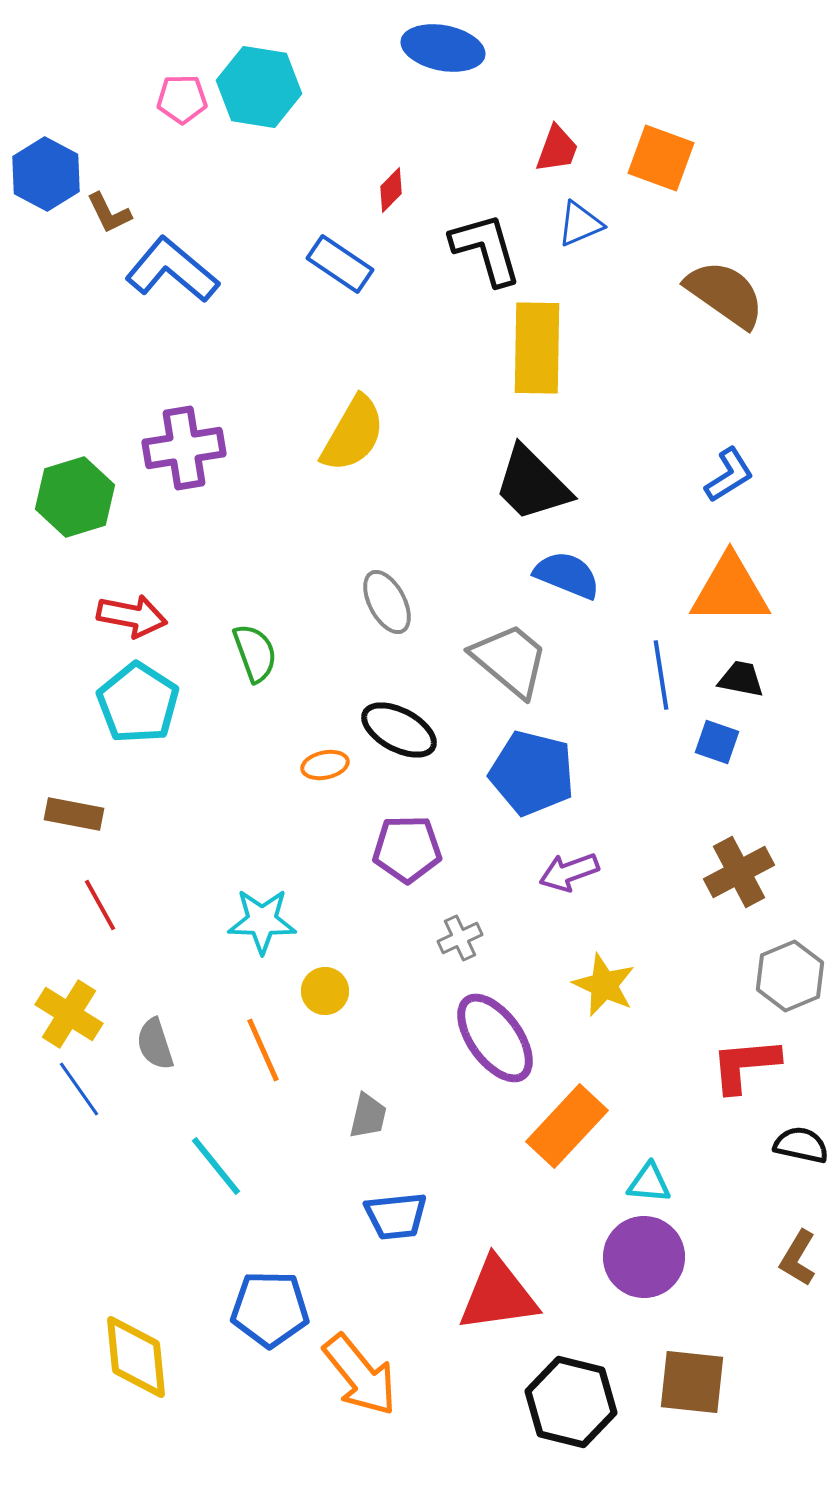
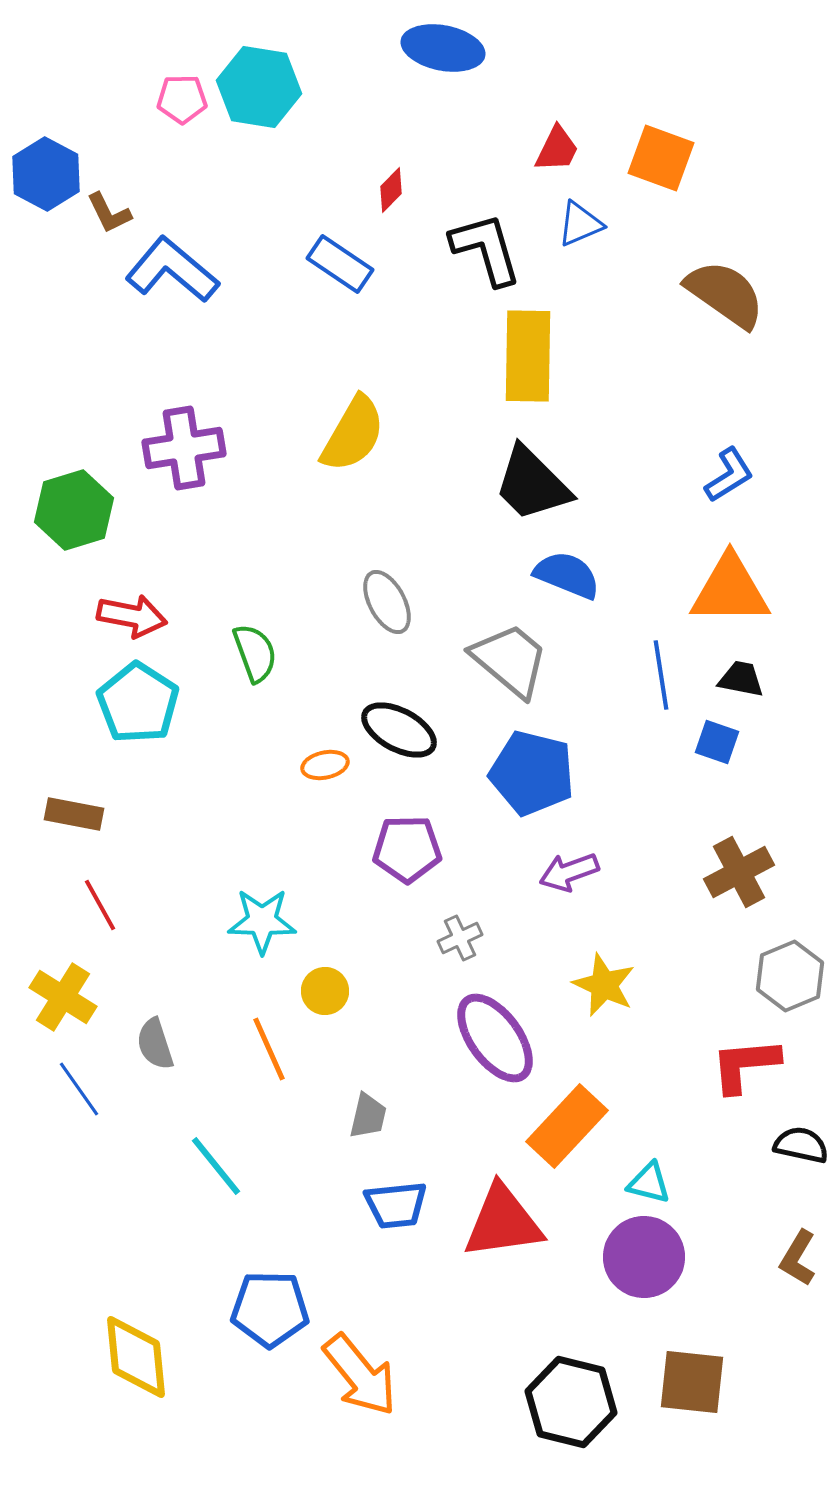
red trapezoid at (557, 149): rotated 6 degrees clockwise
yellow rectangle at (537, 348): moved 9 px left, 8 px down
green hexagon at (75, 497): moved 1 px left, 13 px down
yellow cross at (69, 1014): moved 6 px left, 17 px up
orange line at (263, 1050): moved 6 px right, 1 px up
cyan triangle at (649, 1183): rotated 9 degrees clockwise
blue trapezoid at (396, 1216): moved 11 px up
red triangle at (498, 1295): moved 5 px right, 73 px up
